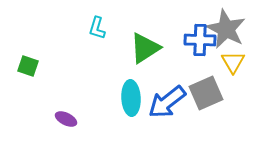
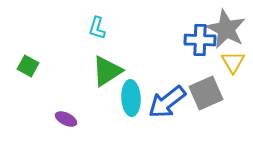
green triangle: moved 38 px left, 23 px down
green square: rotated 10 degrees clockwise
